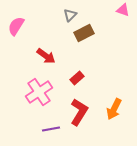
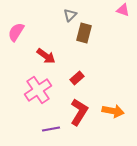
pink semicircle: moved 6 px down
brown rectangle: rotated 48 degrees counterclockwise
pink cross: moved 1 px left, 2 px up
orange arrow: moved 1 px left, 2 px down; rotated 105 degrees counterclockwise
